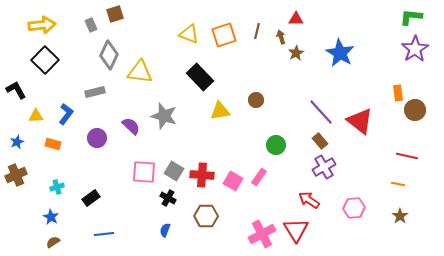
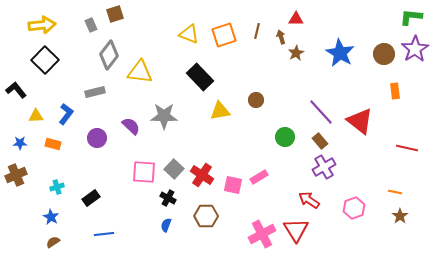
gray diamond at (109, 55): rotated 12 degrees clockwise
black L-shape at (16, 90): rotated 10 degrees counterclockwise
orange rectangle at (398, 93): moved 3 px left, 2 px up
brown circle at (415, 110): moved 31 px left, 56 px up
gray star at (164, 116): rotated 16 degrees counterclockwise
blue star at (17, 142): moved 3 px right, 1 px down; rotated 24 degrees clockwise
green circle at (276, 145): moved 9 px right, 8 px up
red line at (407, 156): moved 8 px up
gray square at (174, 171): moved 2 px up; rotated 12 degrees clockwise
red cross at (202, 175): rotated 30 degrees clockwise
pink rectangle at (259, 177): rotated 24 degrees clockwise
pink square at (233, 181): moved 4 px down; rotated 18 degrees counterclockwise
orange line at (398, 184): moved 3 px left, 8 px down
pink hexagon at (354, 208): rotated 15 degrees counterclockwise
blue semicircle at (165, 230): moved 1 px right, 5 px up
